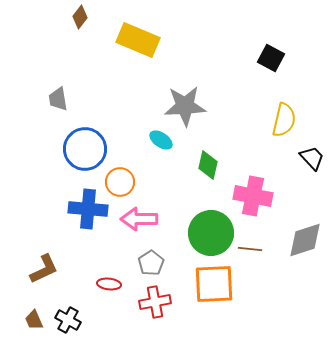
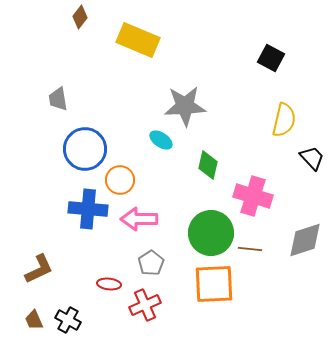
orange circle: moved 2 px up
pink cross: rotated 6 degrees clockwise
brown L-shape: moved 5 px left
red cross: moved 10 px left, 3 px down; rotated 12 degrees counterclockwise
